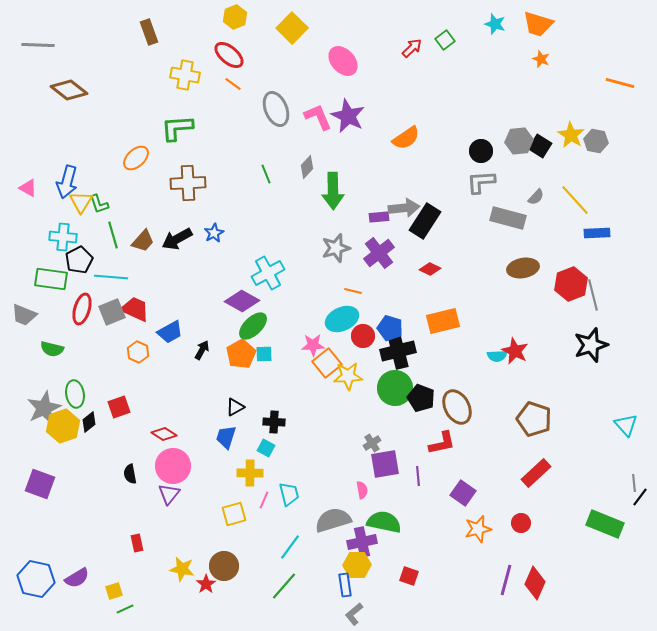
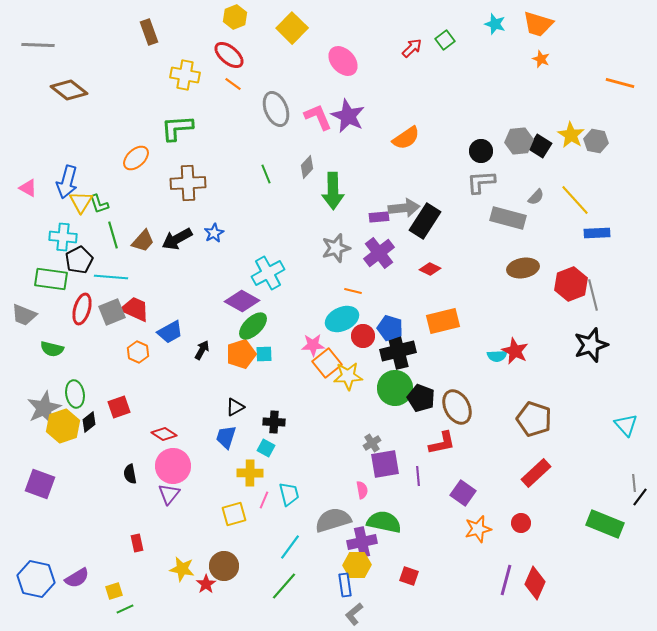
orange pentagon at (241, 354): rotated 12 degrees clockwise
